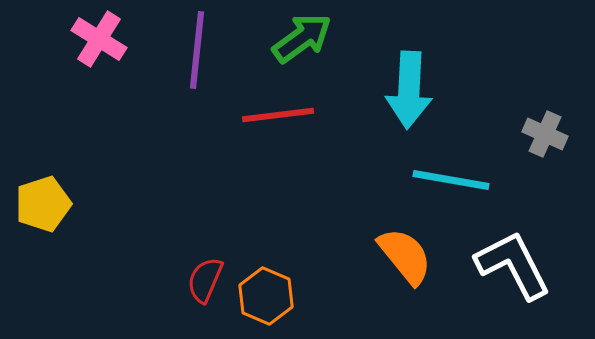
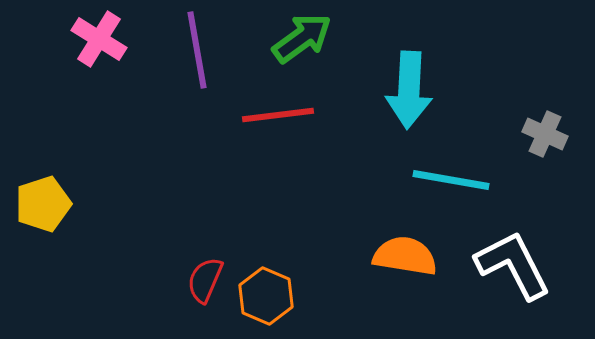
purple line: rotated 16 degrees counterclockwise
orange semicircle: rotated 42 degrees counterclockwise
